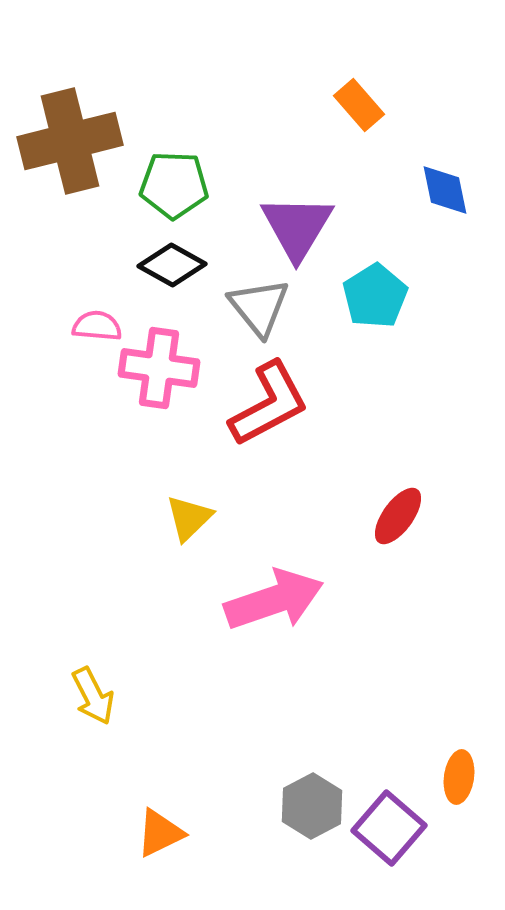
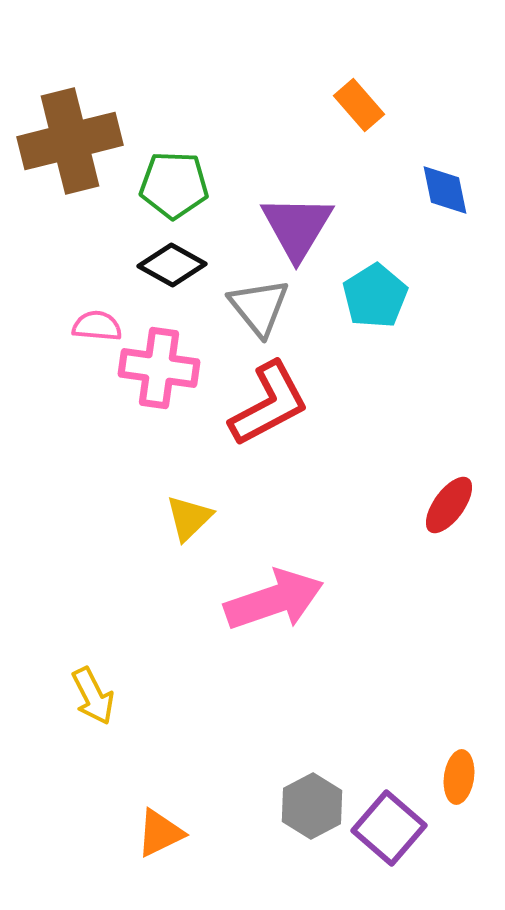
red ellipse: moved 51 px right, 11 px up
